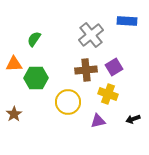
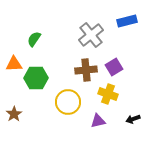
blue rectangle: rotated 18 degrees counterclockwise
